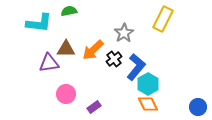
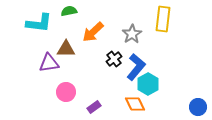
yellow rectangle: rotated 20 degrees counterclockwise
gray star: moved 8 px right, 1 px down
orange arrow: moved 18 px up
pink circle: moved 2 px up
orange diamond: moved 13 px left
